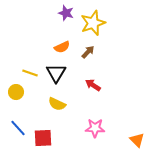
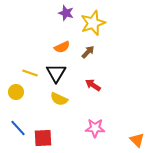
yellow semicircle: moved 2 px right, 5 px up
